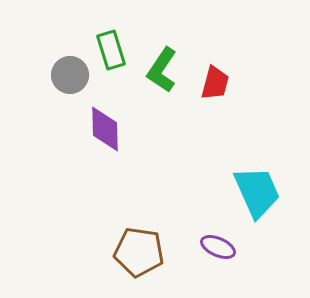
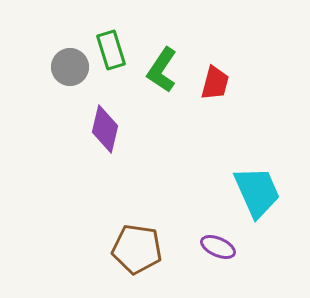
gray circle: moved 8 px up
purple diamond: rotated 15 degrees clockwise
brown pentagon: moved 2 px left, 3 px up
